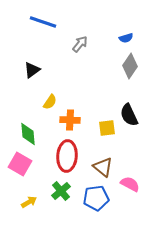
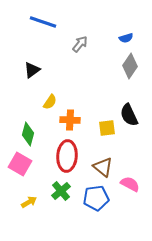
green diamond: rotated 20 degrees clockwise
